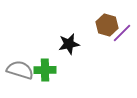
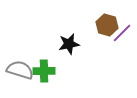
green cross: moved 1 px left, 1 px down
